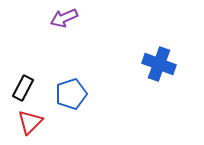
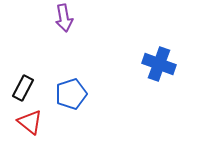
purple arrow: rotated 76 degrees counterclockwise
red triangle: rotated 36 degrees counterclockwise
